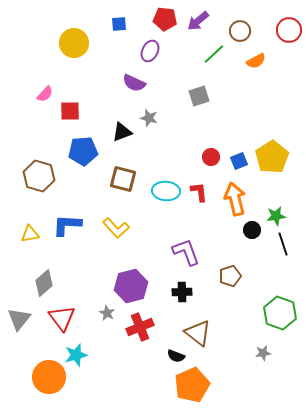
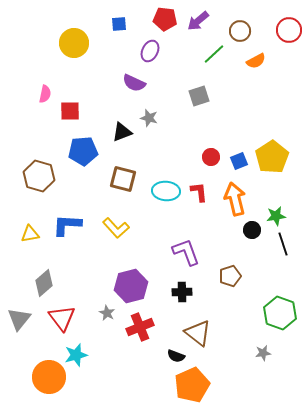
pink semicircle at (45, 94): rotated 30 degrees counterclockwise
